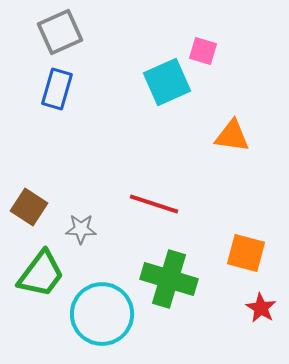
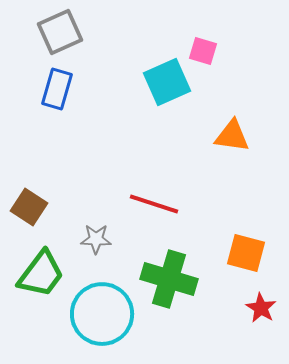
gray star: moved 15 px right, 10 px down
